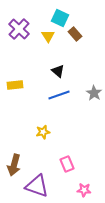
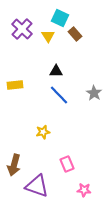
purple cross: moved 3 px right
black triangle: moved 2 px left; rotated 40 degrees counterclockwise
blue line: rotated 65 degrees clockwise
